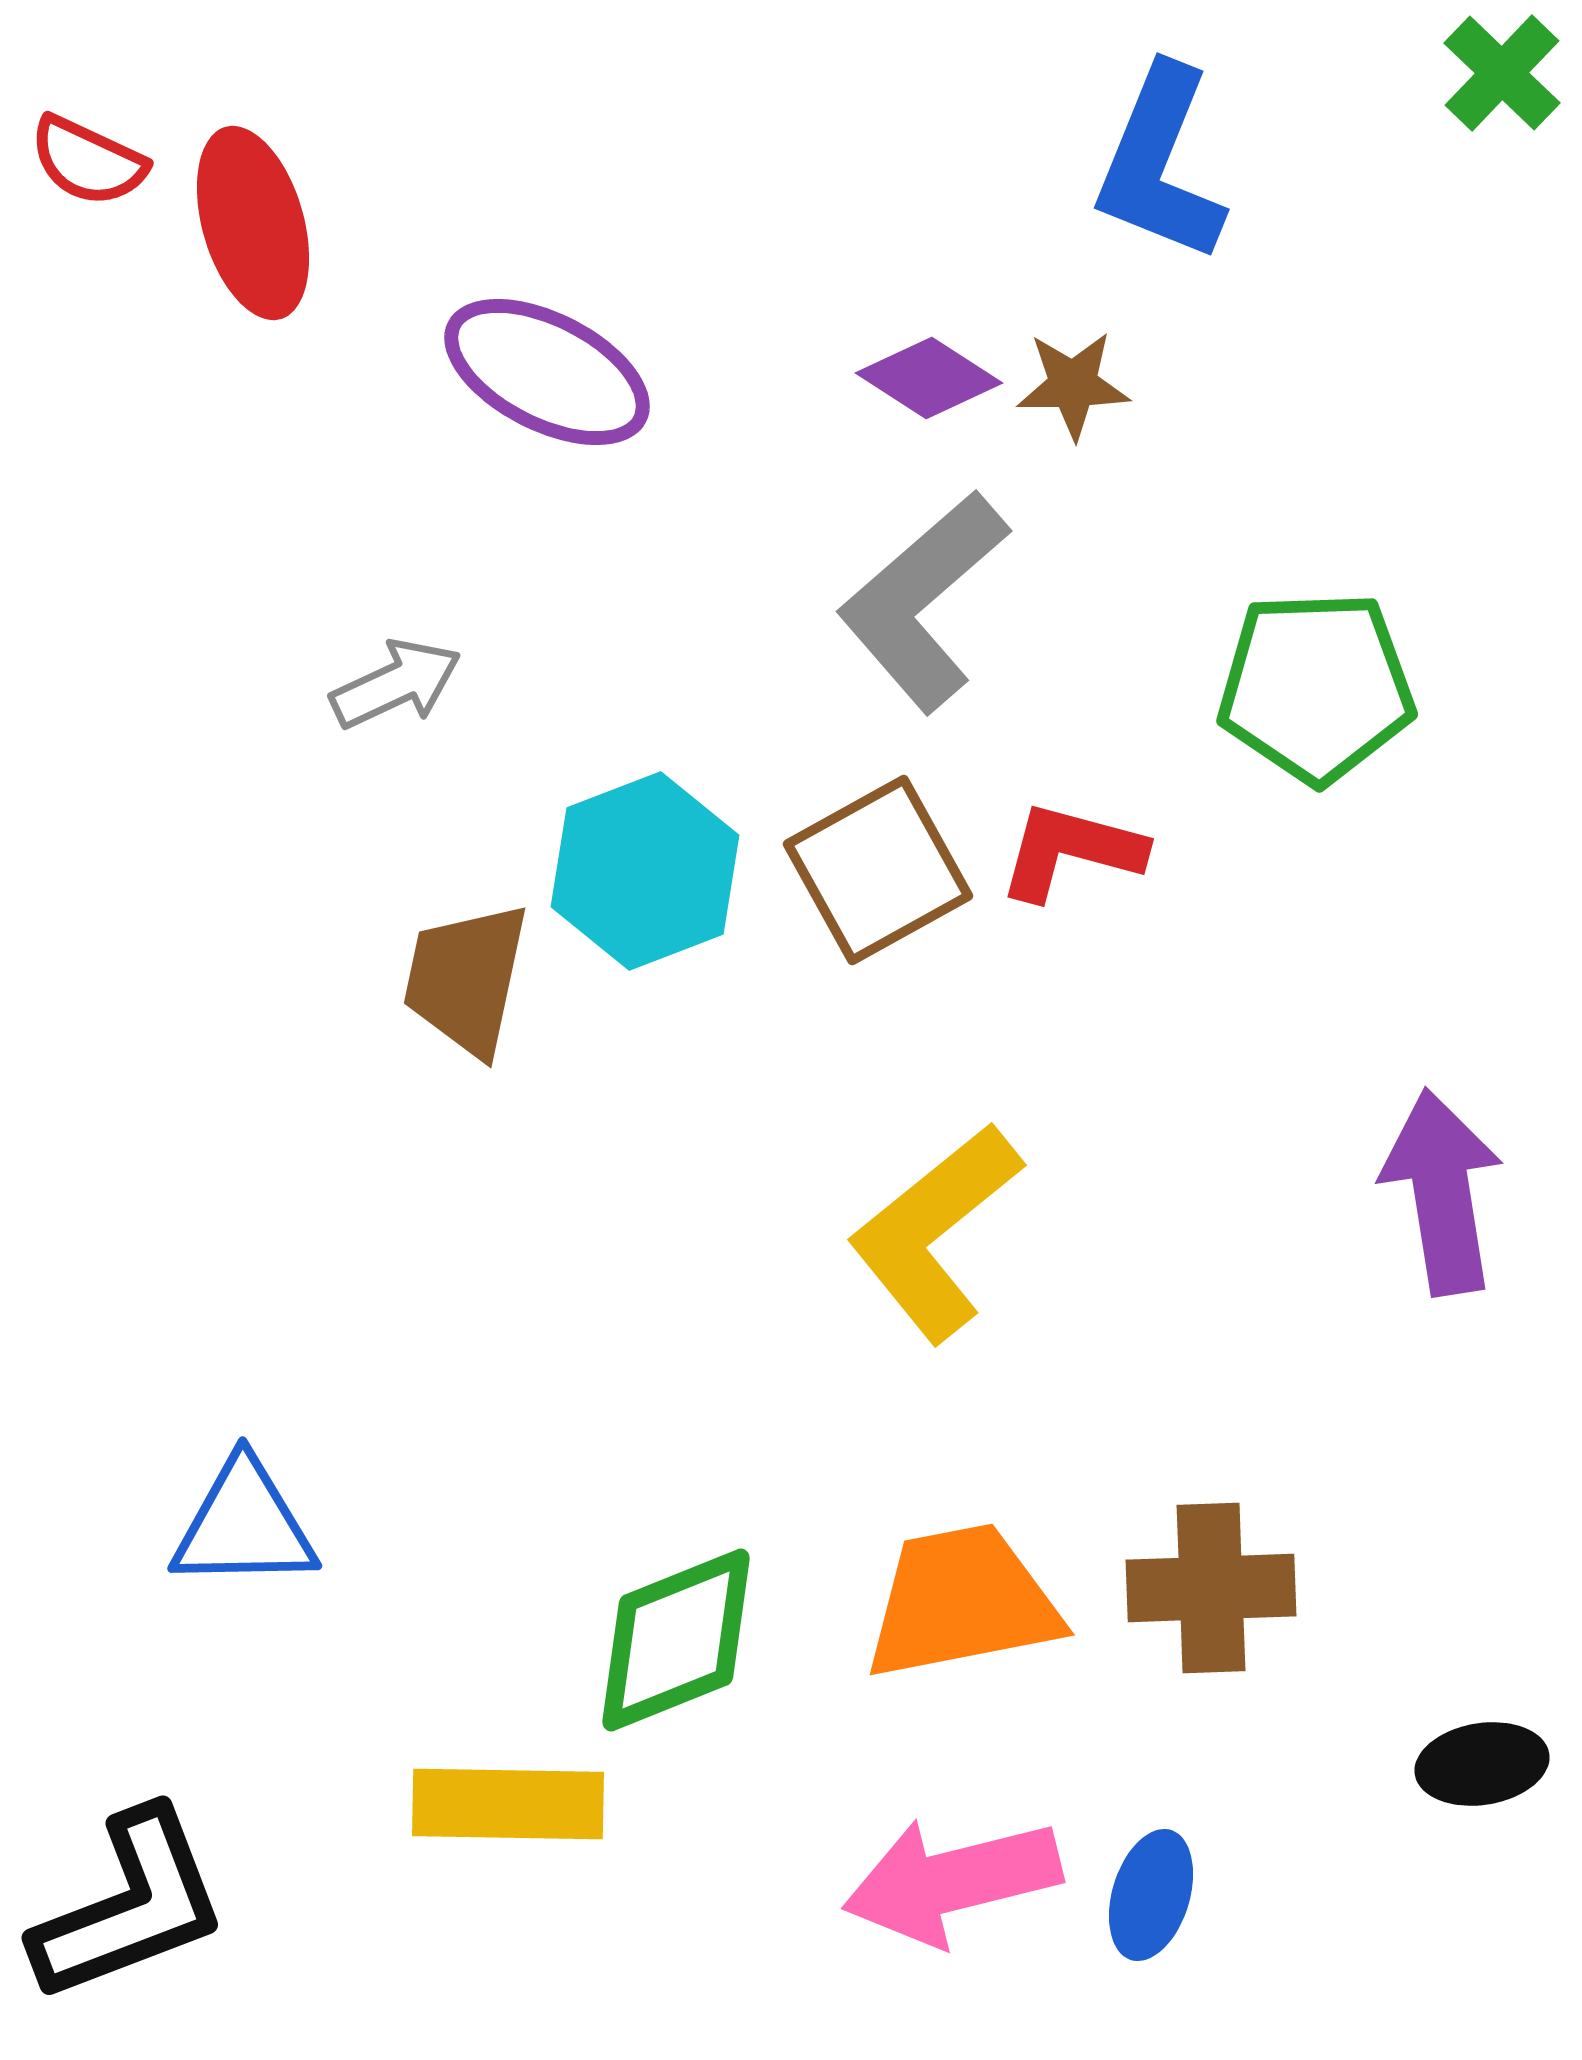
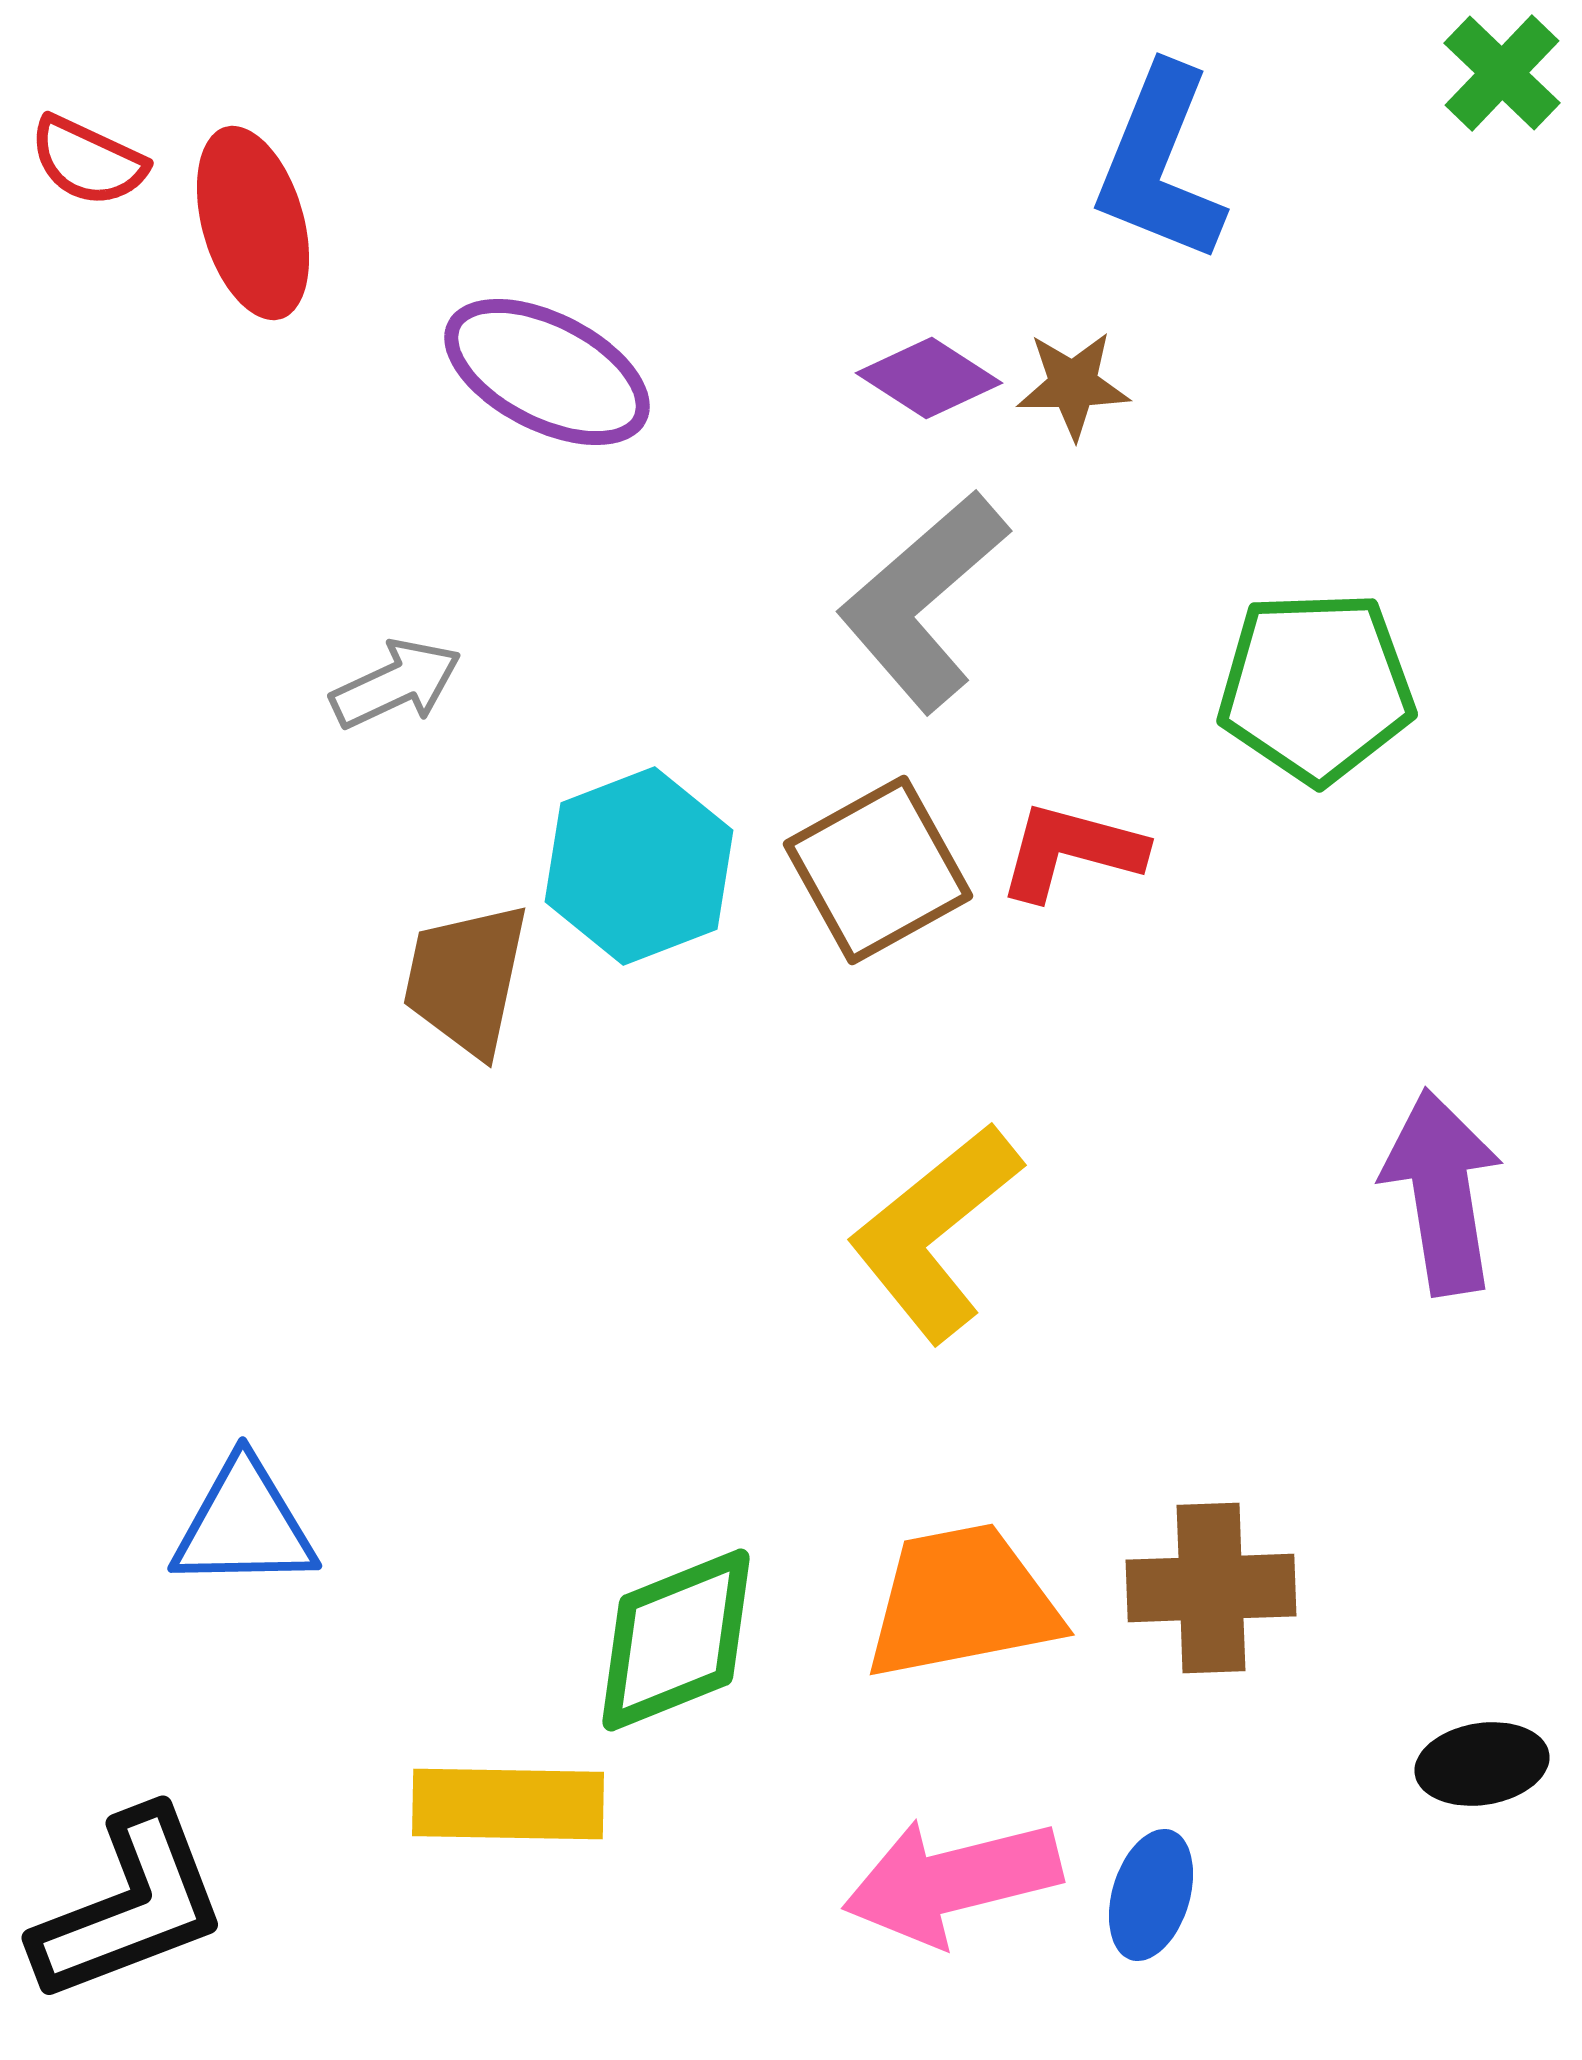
cyan hexagon: moved 6 px left, 5 px up
